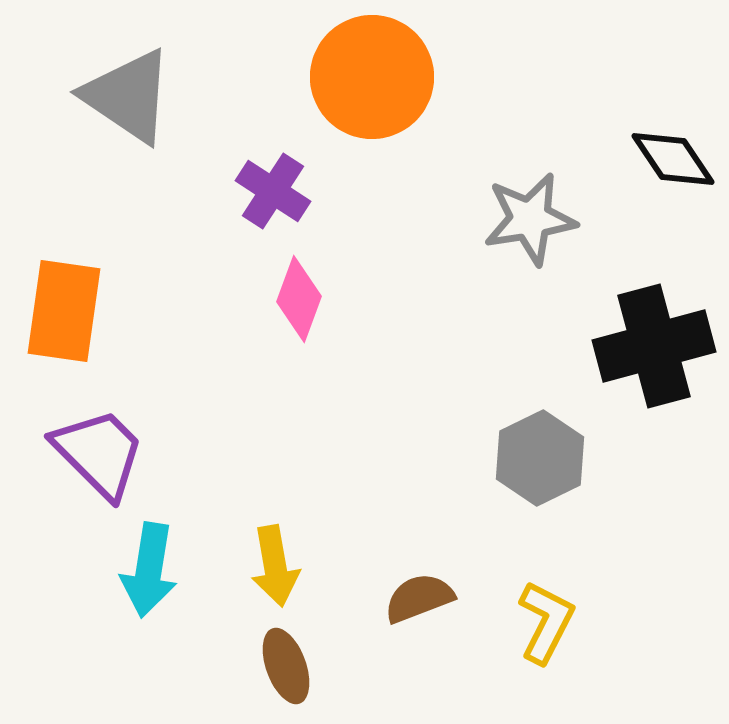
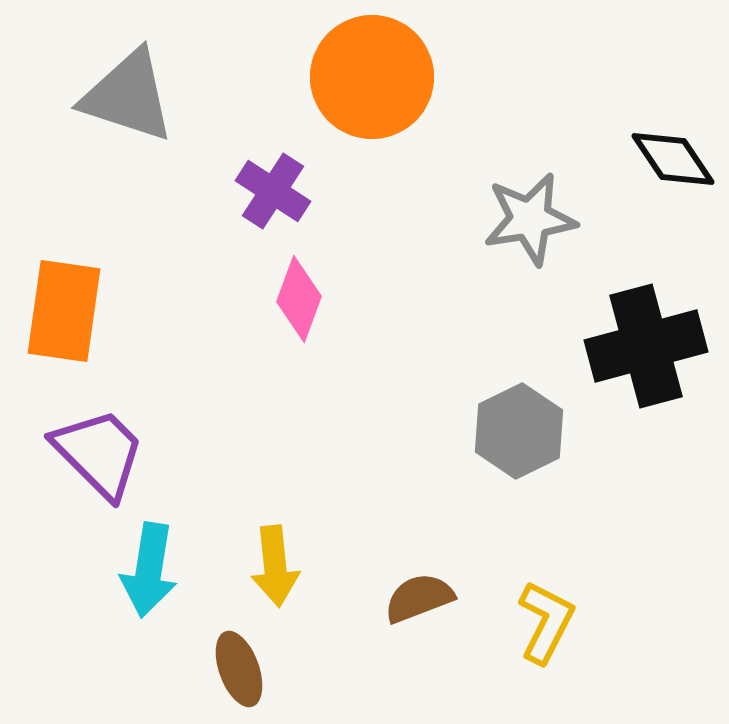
gray triangle: rotated 16 degrees counterclockwise
black cross: moved 8 px left
gray hexagon: moved 21 px left, 27 px up
yellow arrow: rotated 4 degrees clockwise
brown ellipse: moved 47 px left, 3 px down
